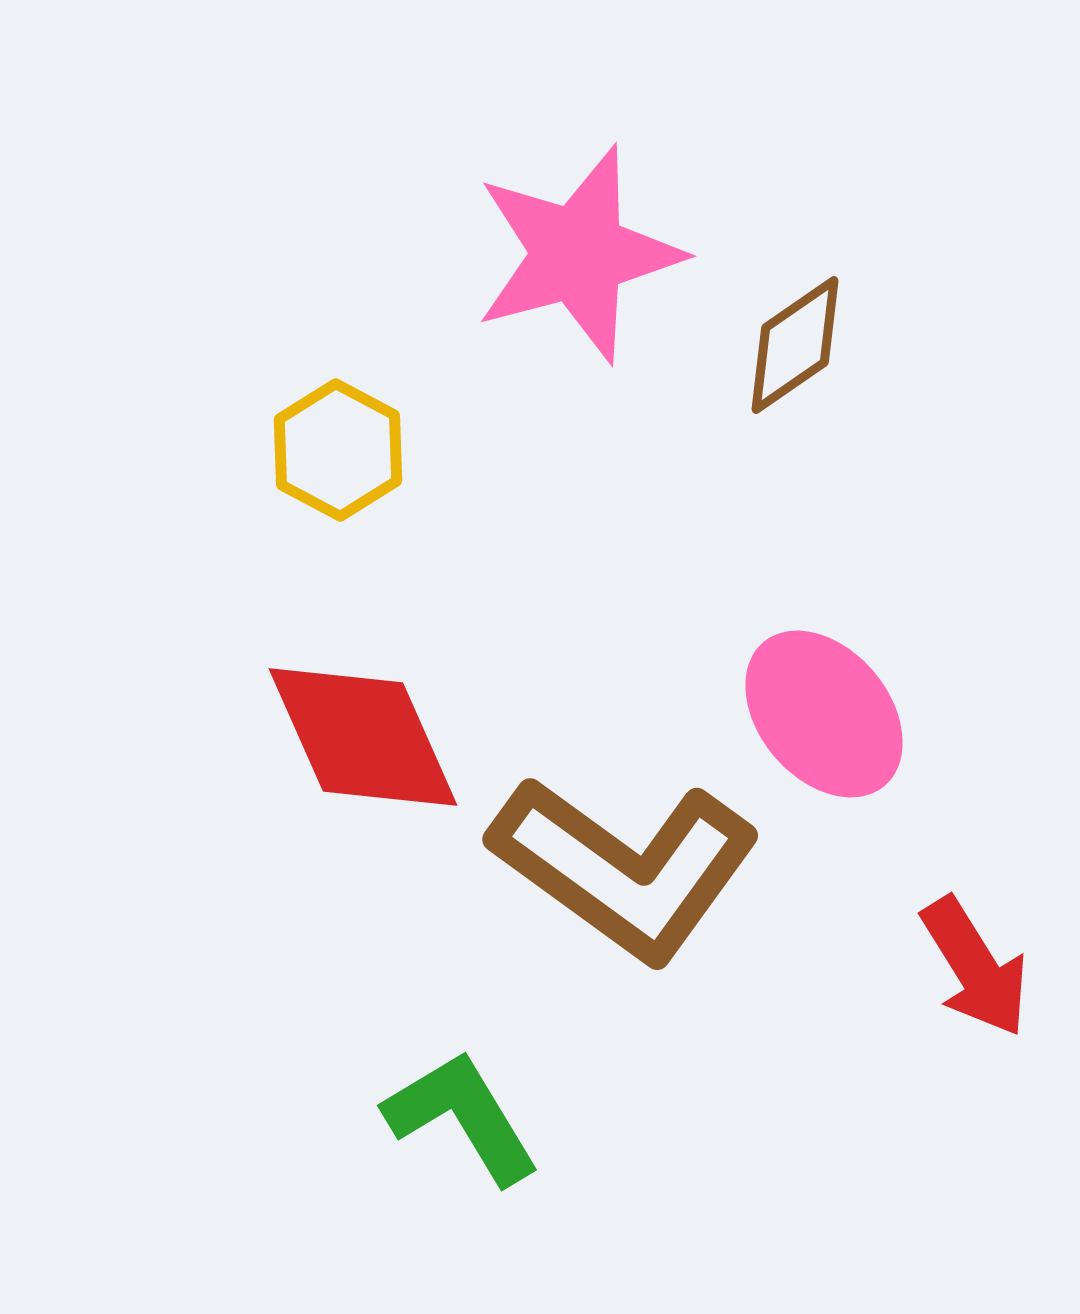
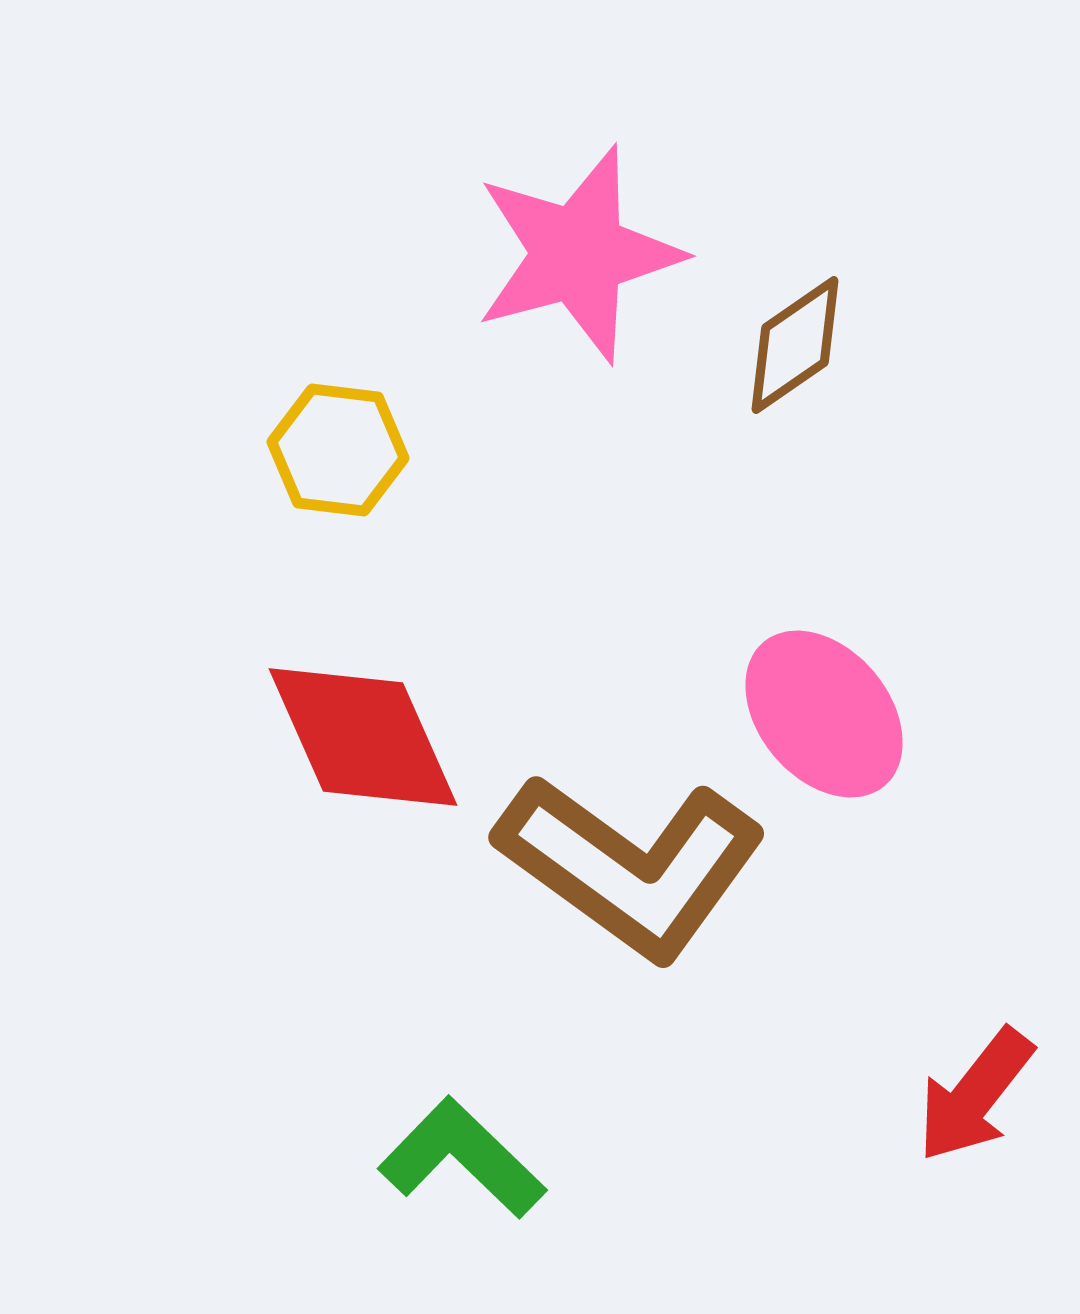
yellow hexagon: rotated 21 degrees counterclockwise
brown L-shape: moved 6 px right, 2 px up
red arrow: moved 128 px down; rotated 70 degrees clockwise
green L-shape: moved 41 px down; rotated 15 degrees counterclockwise
